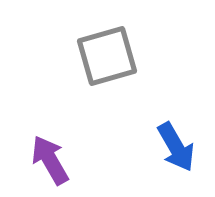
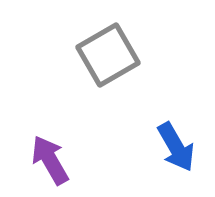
gray square: moved 1 px right, 1 px up; rotated 14 degrees counterclockwise
